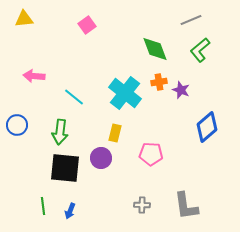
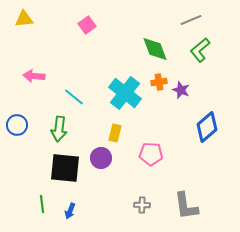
green arrow: moved 1 px left, 3 px up
green line: moved 1 px left, 2 px up
